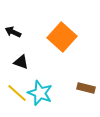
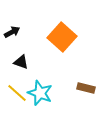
black arrow: moved 1 px left; rotated 126 degrees clockwise
